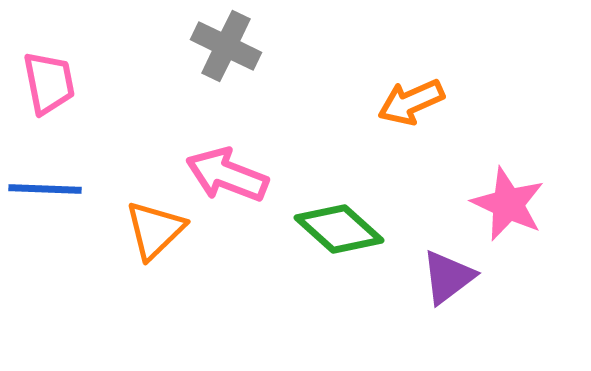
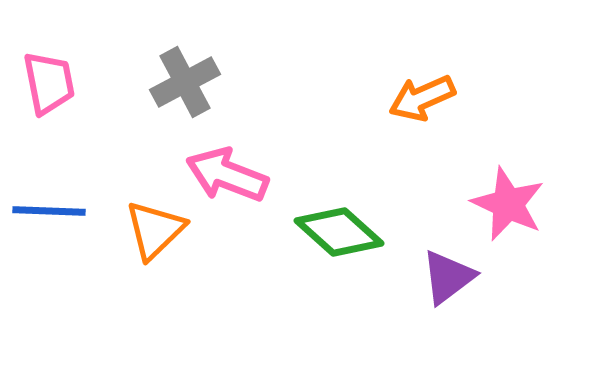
gray cross: moved 41 px left, 36 px down; rotated 36 degrees clockwise
orange arrow: moved 11 px right, 4 px up
blue line: moved 4 px right, 22 px down
green diamond: moved 3 px down
